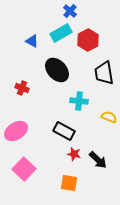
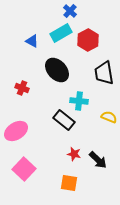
black rectangle: moved 11 px up; rotated 10 degrees clockwise
